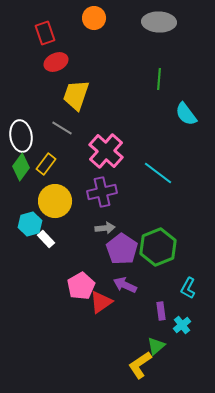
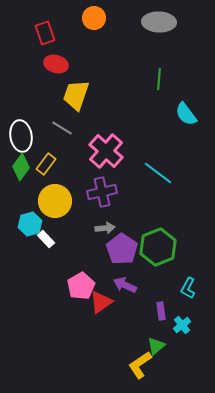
red ellipse: moved 2 px down; rotated 40 degrees clockwise
